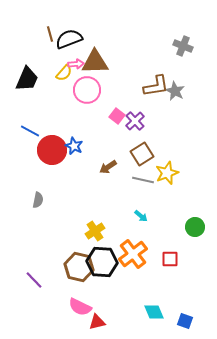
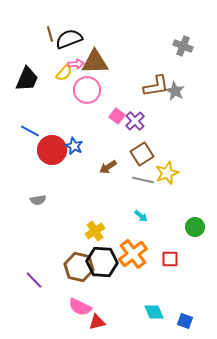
gray semicircle: rotated 70 degrees clockwise
